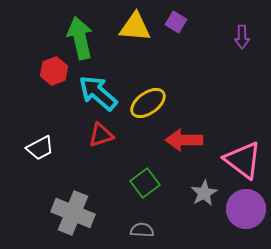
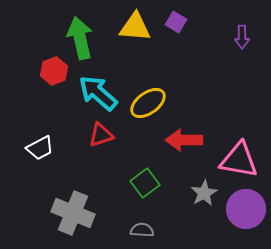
pink triangle: moved 4 px left; rotated 27 degrees counterclockwise
